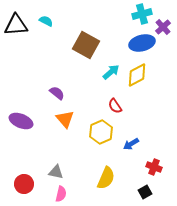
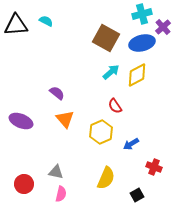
brown square: moved 20 px right, 7 px up
black square: moved 8 px left, 3 px down
